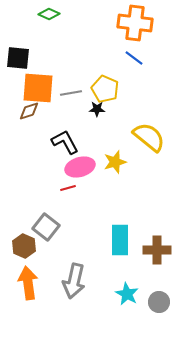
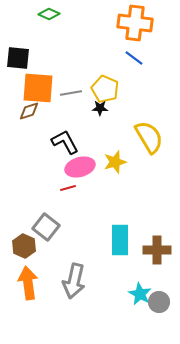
black star: moved 3 px right, 1 px up
yellow semicircle: rotated 20 degrees clockwise
cyan star: moved 13 px right
